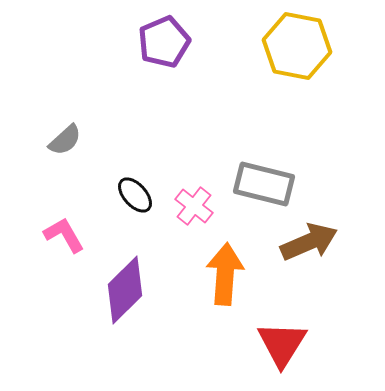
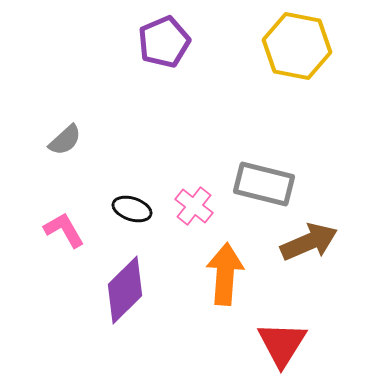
black ellipse: moved 3 px left, 14 px down; rotated 30 degrees counterclockwise
pink L-shape: moved 5 px up
